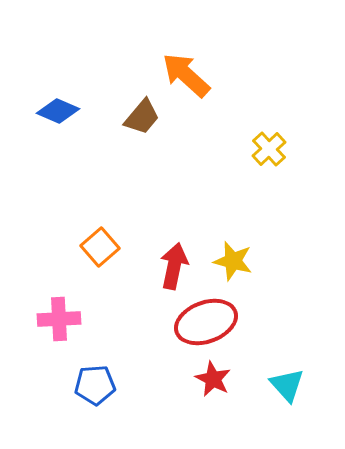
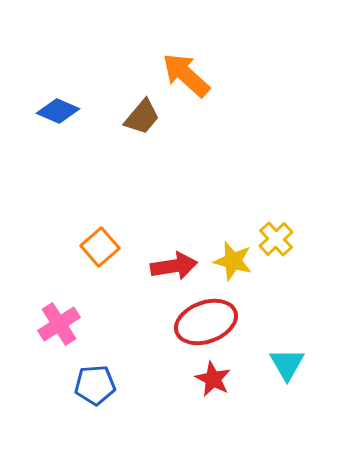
yellow cross: moved 7 px right, 90 px down
red arrow: rotated 69 degrees clockwise
pink cross: moved 5 px down; rotated 30 degrees counterclockwise
cyan triangle: moved 21 px up; rotated 12 degrees clockwise
